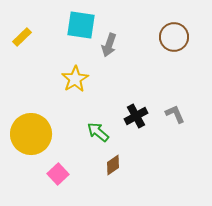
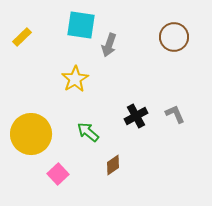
green arrow: moved 10 px left
